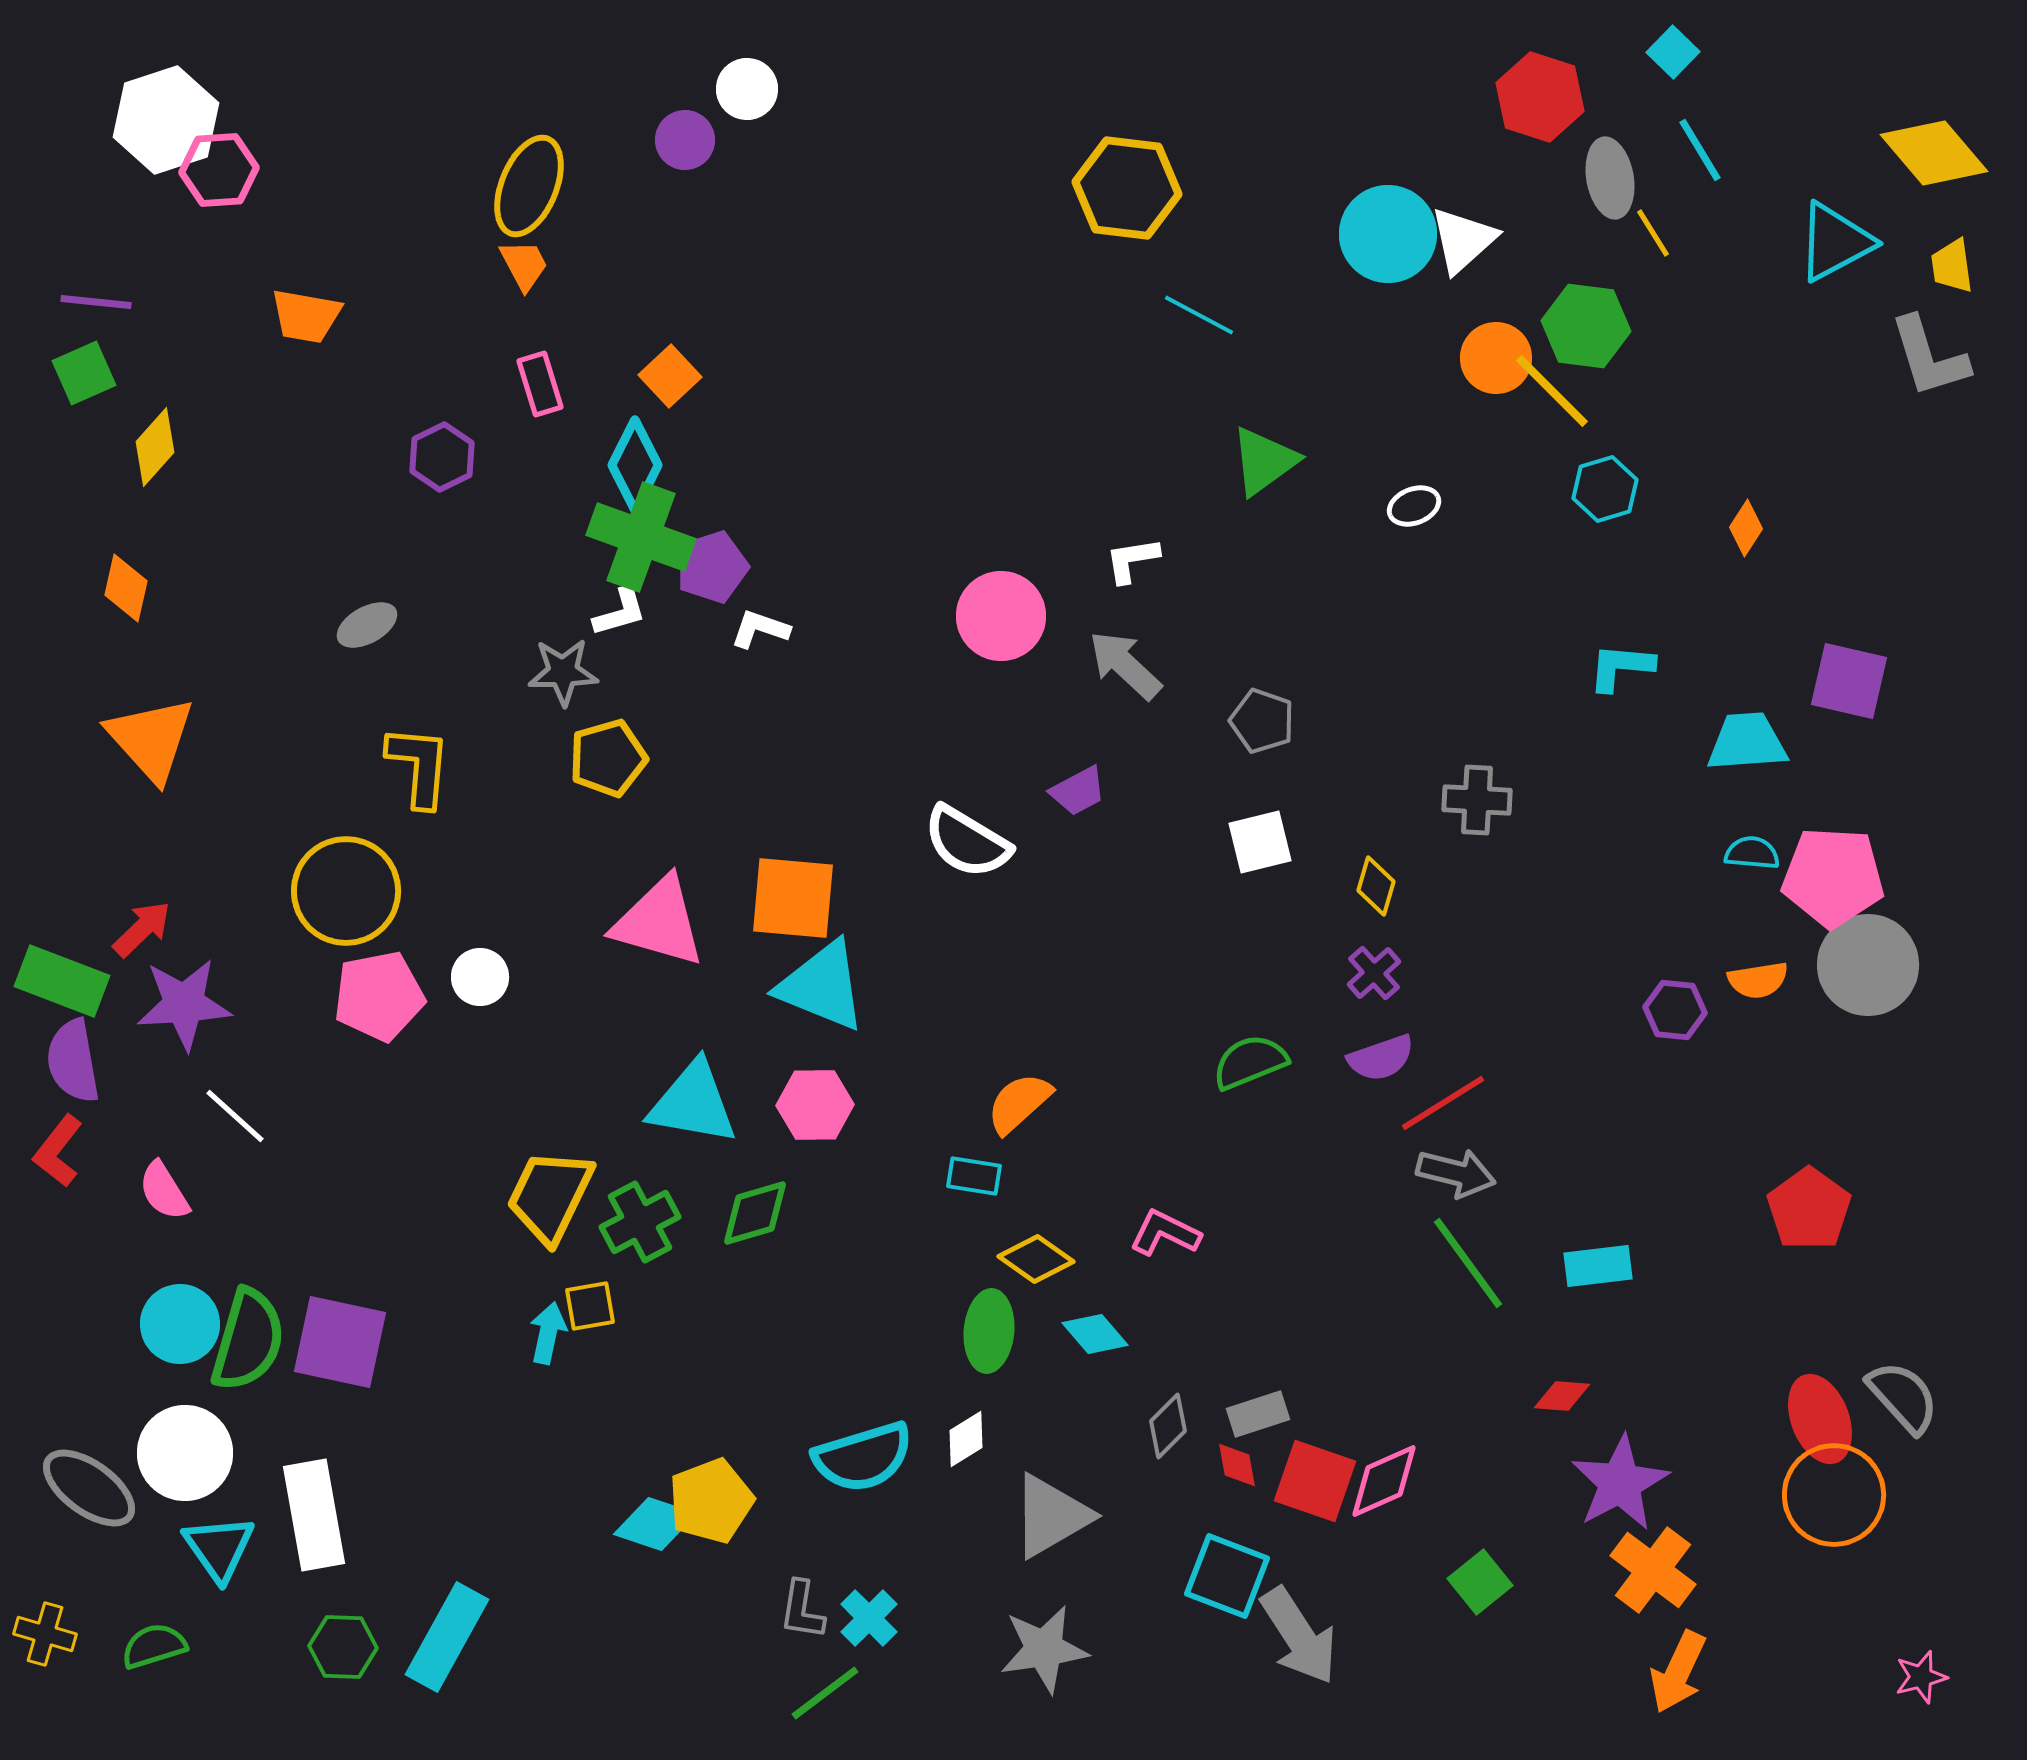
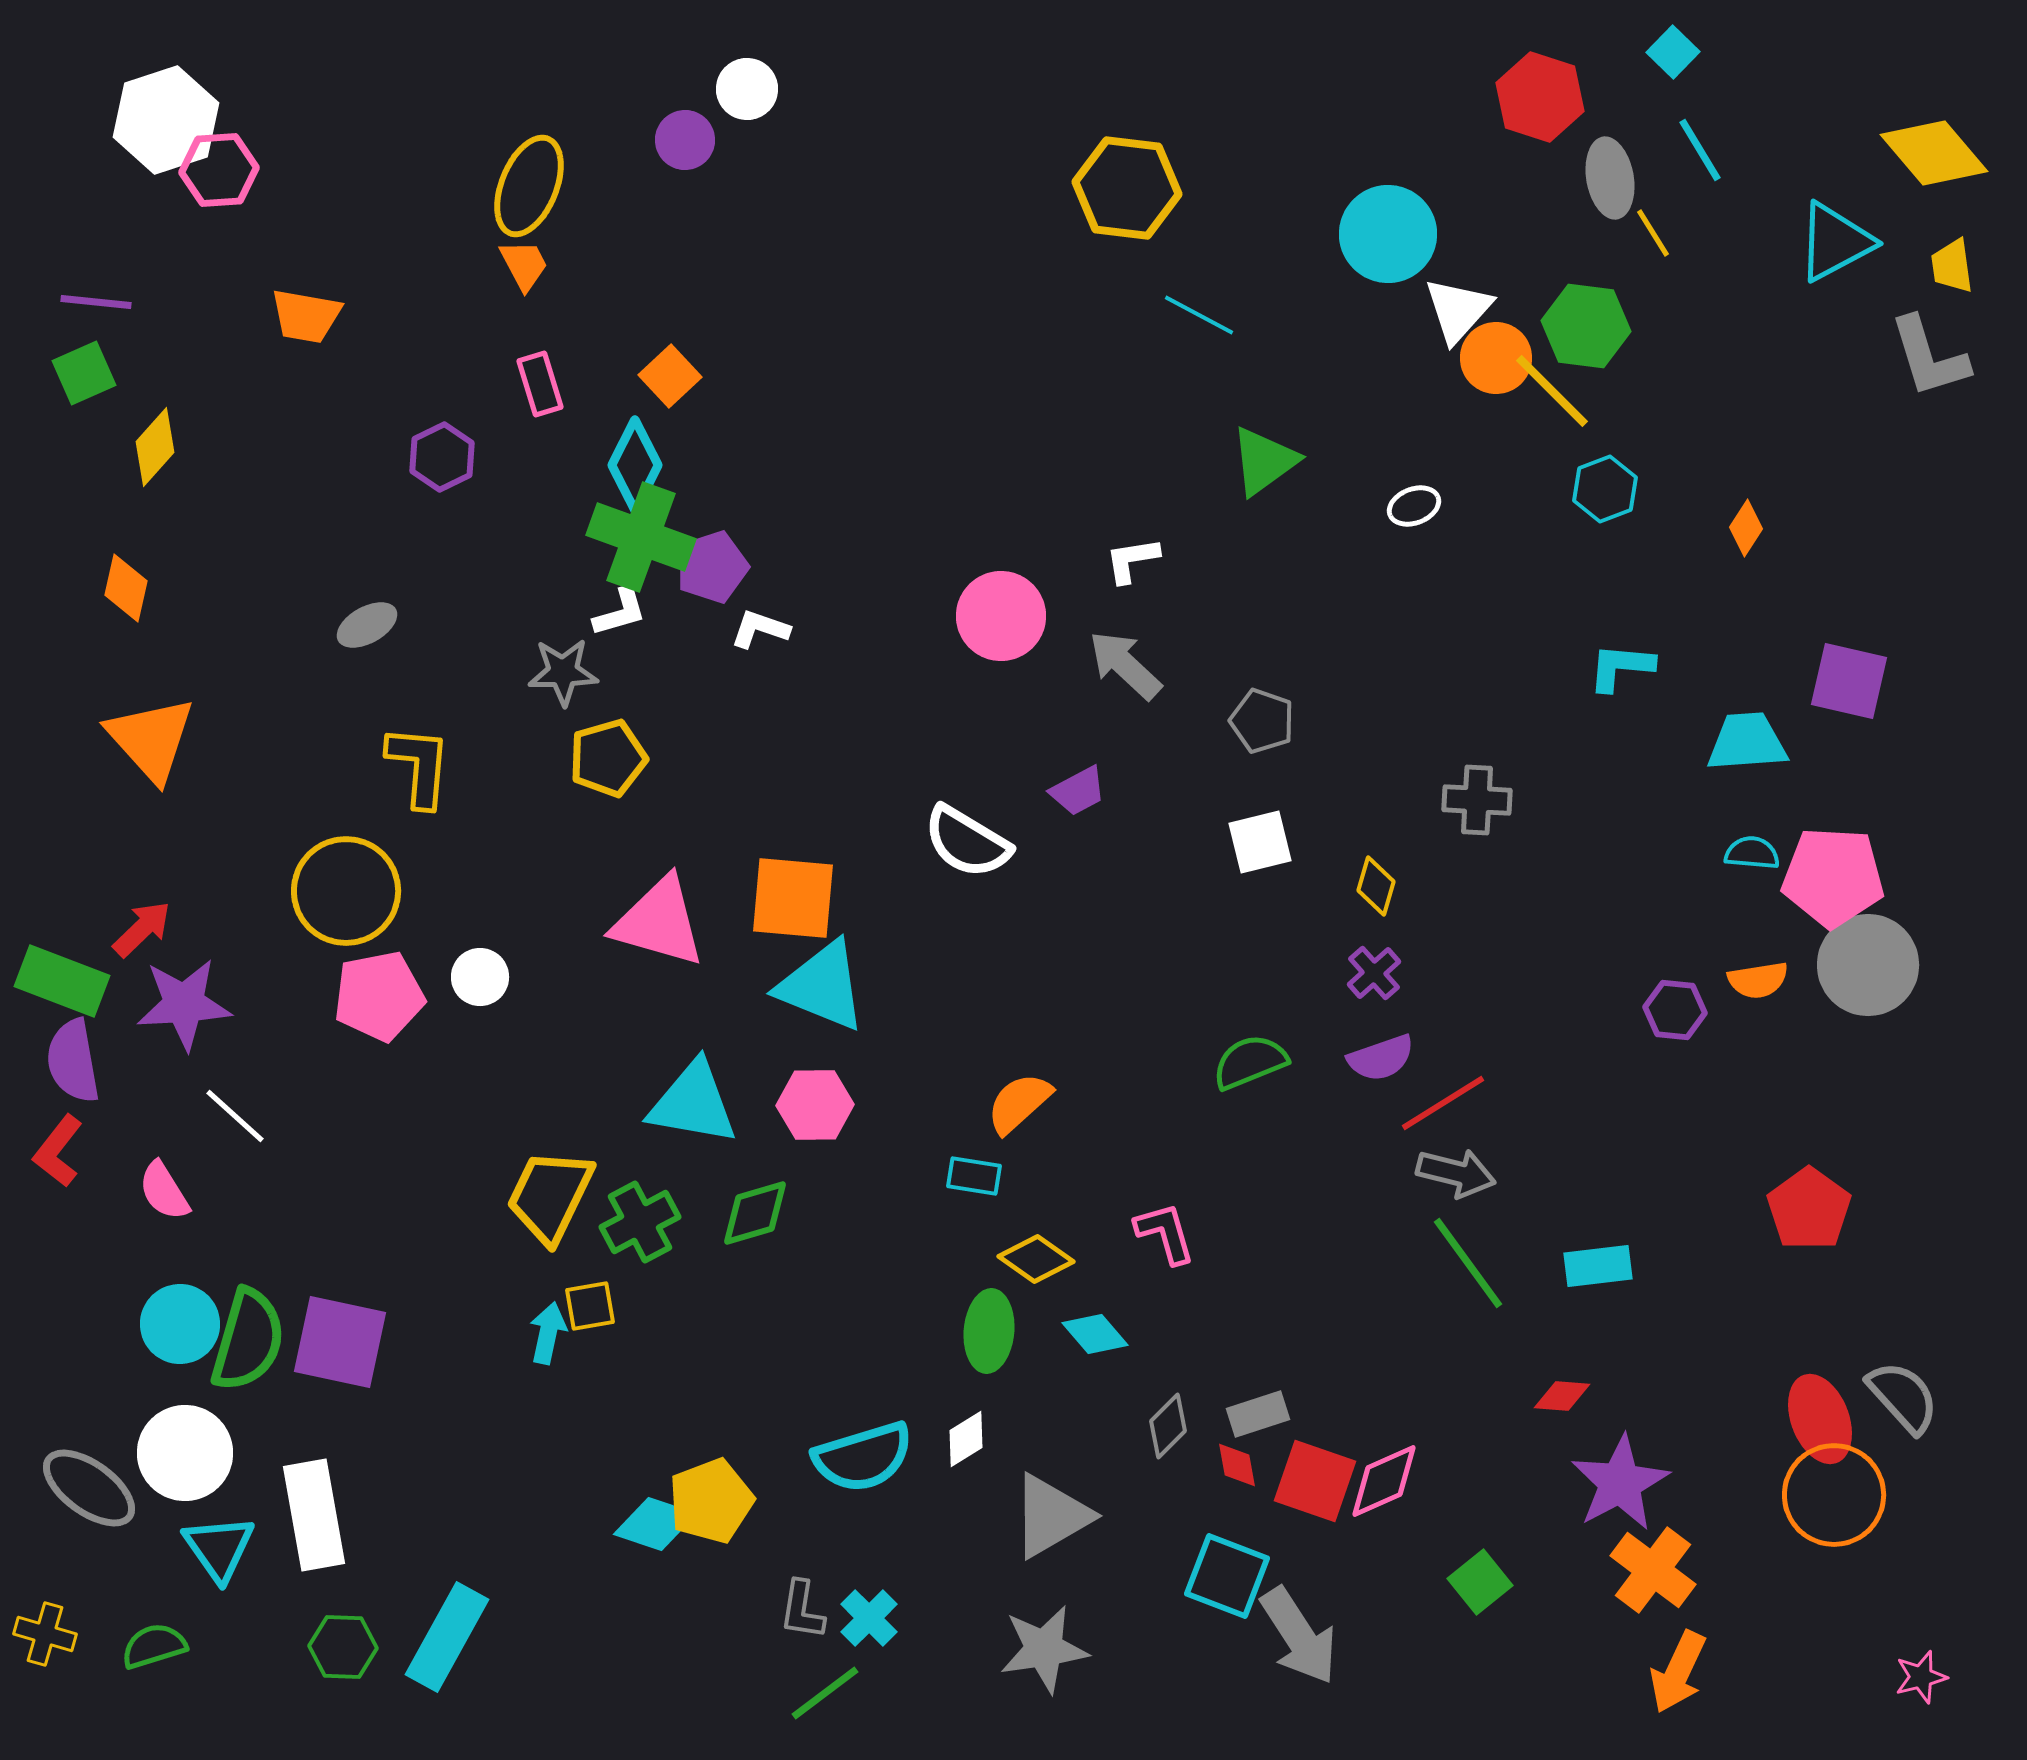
white triangle at (1463, 240): moved 5 px left, 70 px down; rotated 6 degrees counterclockwise
cyan hexagon at (1605, 489): rotated 4 degrees counterclockwise
pink L-shape at (1165, 1233): rotated 48 degrees clockwise
